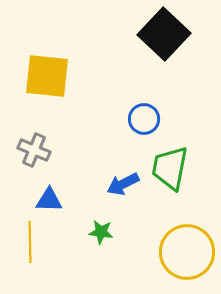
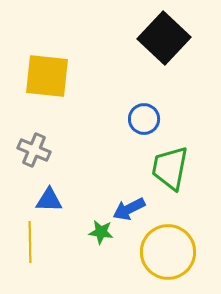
black square: moved 4 px down
blue arrow: moved 6 px right, 25 px down
yellow circle: moved 19 px left
